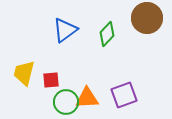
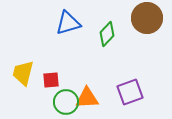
blue triangle: moved 3 px right, 7 px up; rotated 20 degrees clockwise
yellow trapezoid: moved 1 px left
purple square: moved 6 px right, 3 px up
